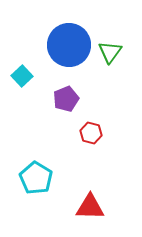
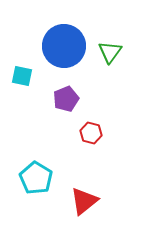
blue circle: moved 5 px left, 1 px down
cyan square: rotated 35 degrees counterclockwise
red triangle: moved 6 px left, 6 px up; rotated 40 degrees counterclockwise
